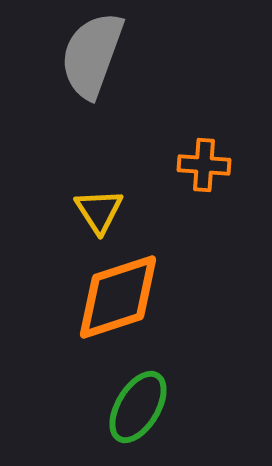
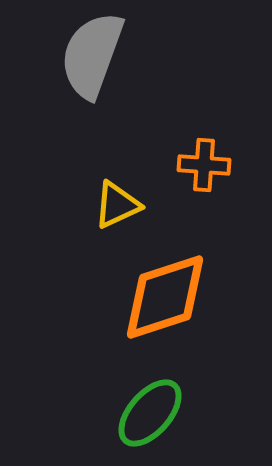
yellow triangle: moved 18 px right, 6 px up; rotated 38 degrees clockwise
orange diamond: moved 47 px right
green ellipse: moved 12 px right, 6 px down; rotated 10 degrees clockwise
